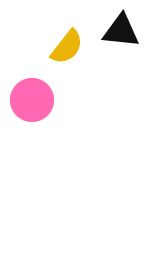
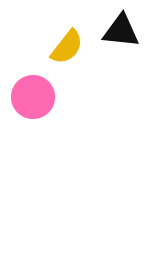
pink circle: moved 1 px right, 3 px up
